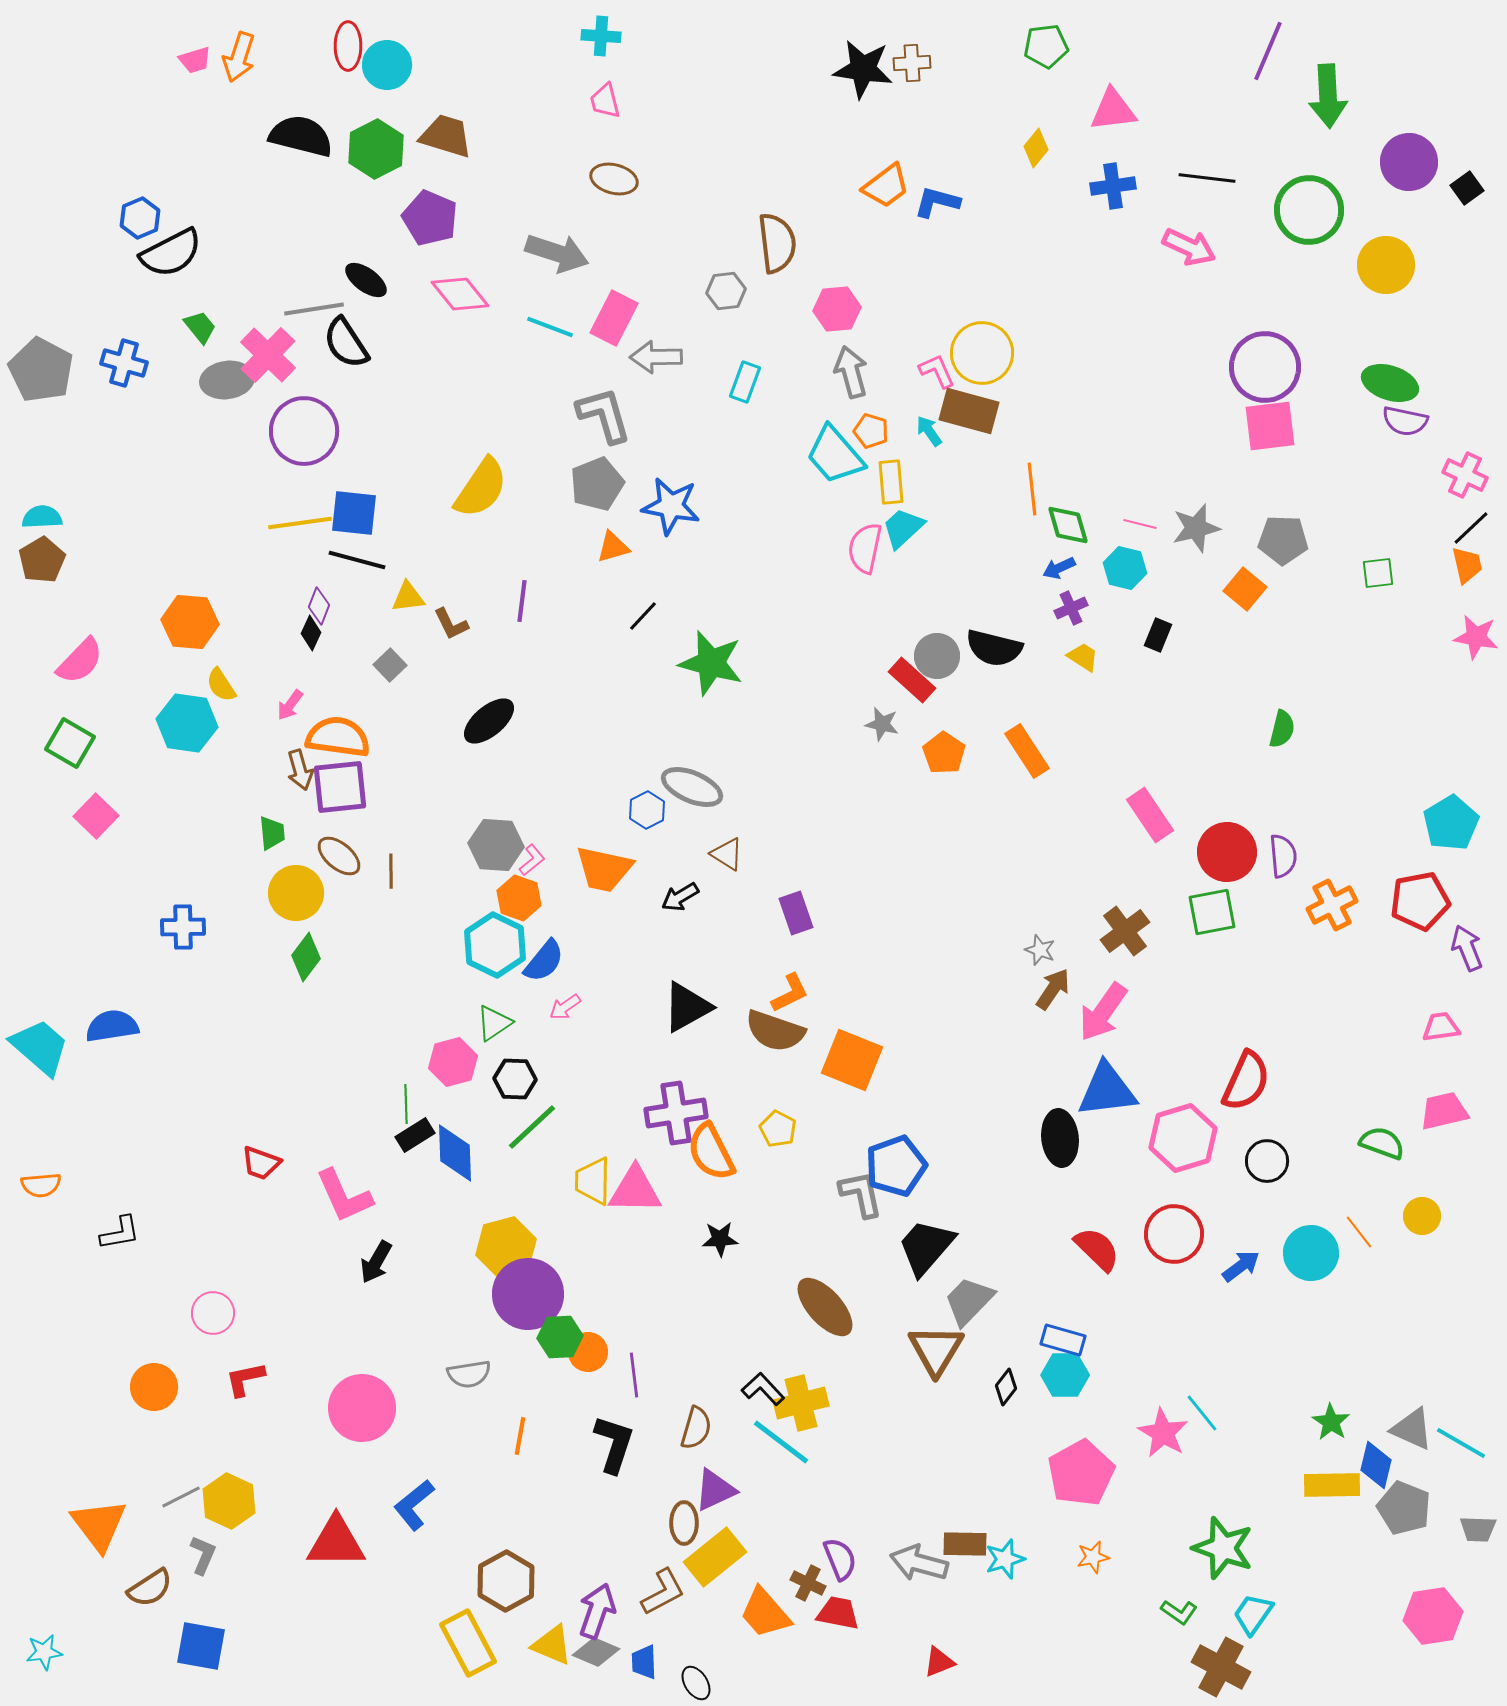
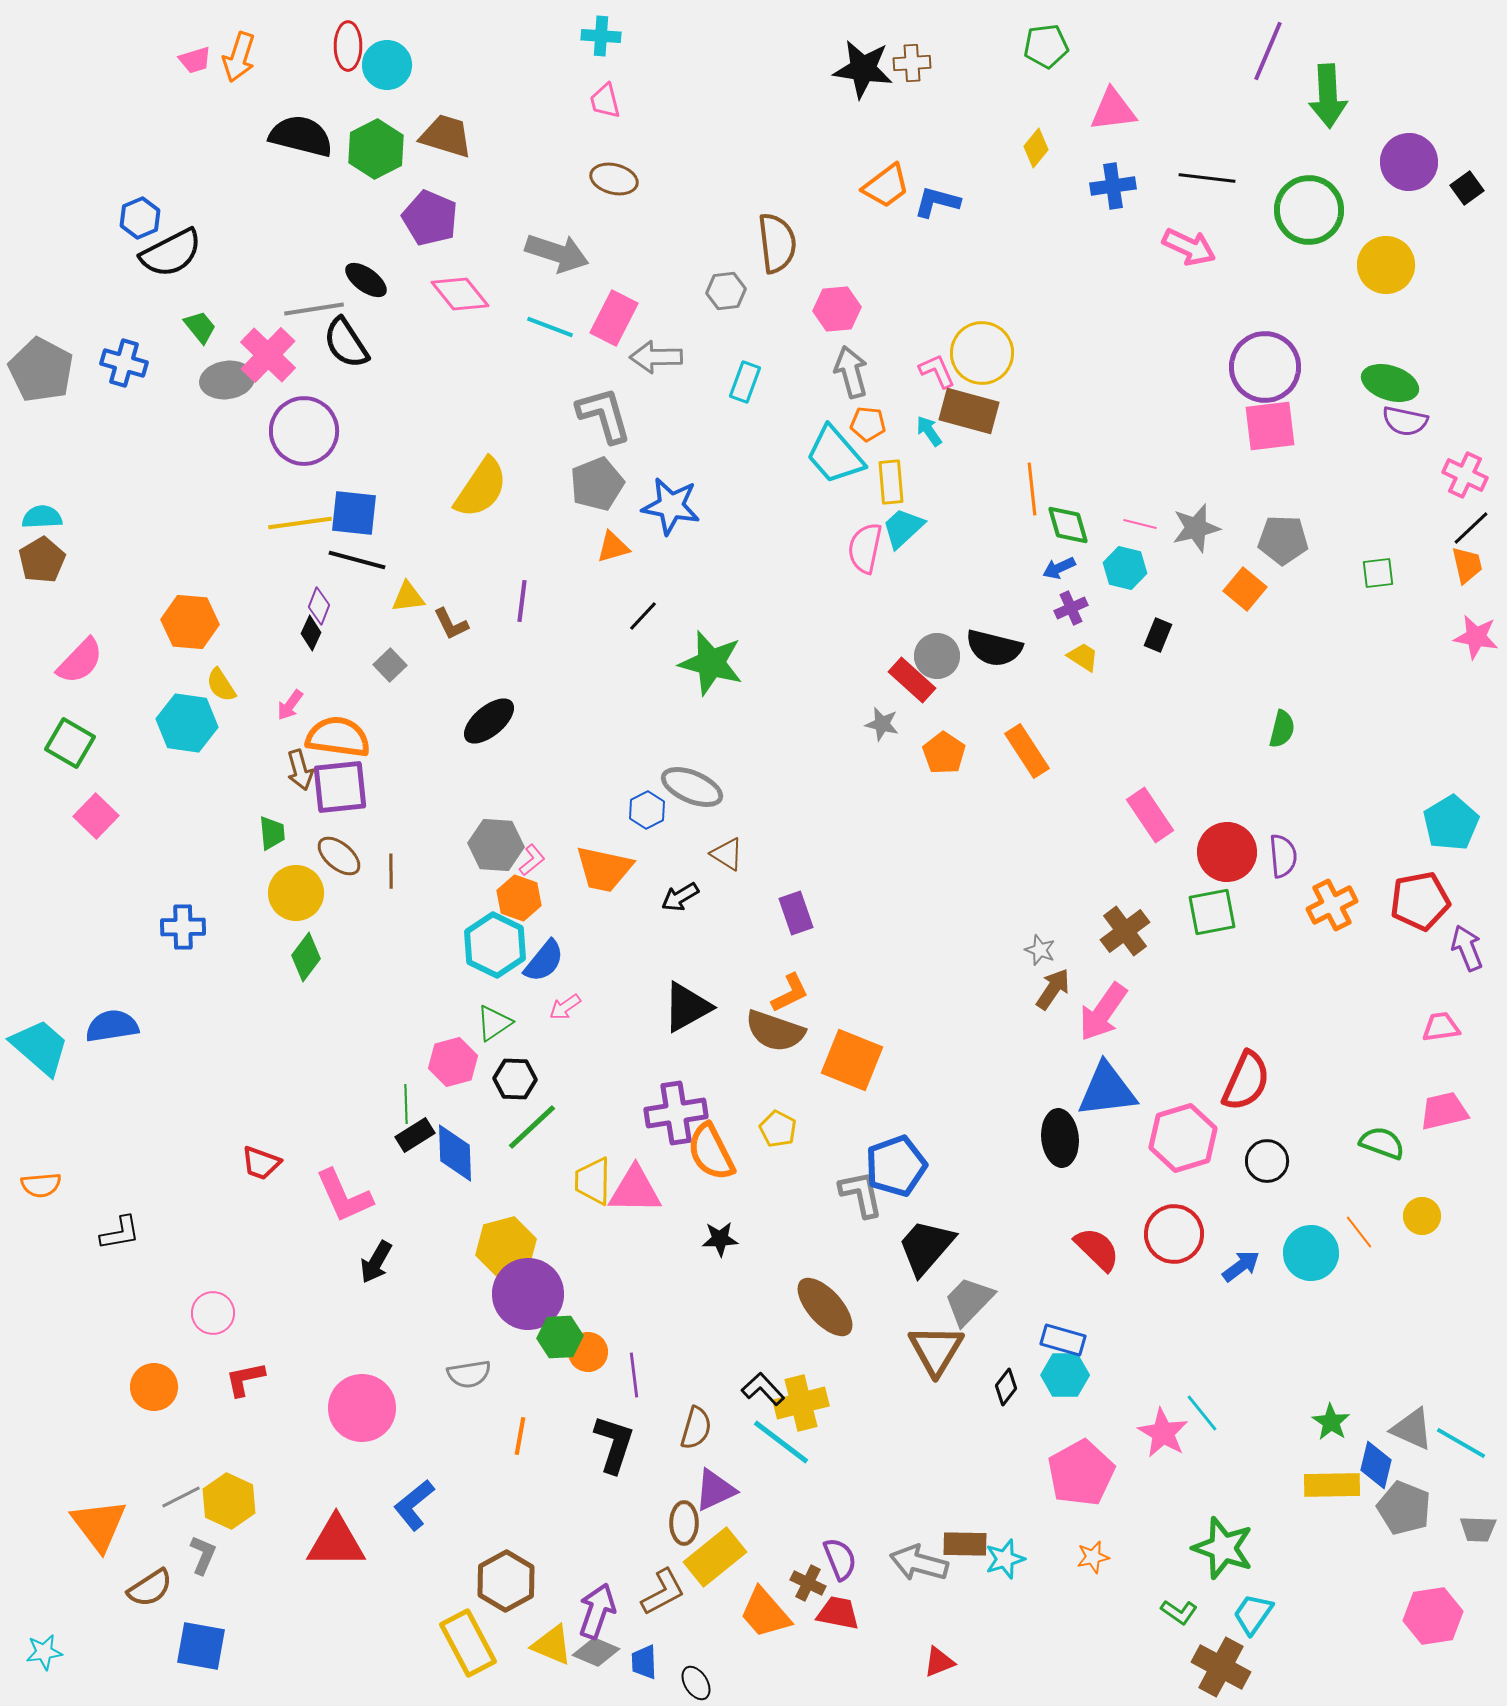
orange pentagon at (871, 431): moved 3 px left, 7 px up; rotated 12 degrees counterclockwise
